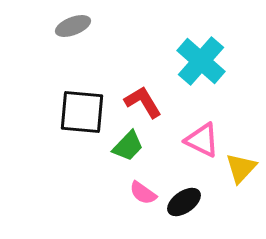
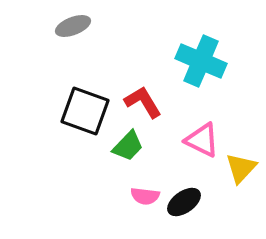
cyan cross: rotated 18 degrees counterclockwise
black square: moved 3 px right, 1 px up; rotated 15 degrees clockwise
pink semicircle: moved 2 px right, 3 px down; rotated 28 degrees counterclockwise
